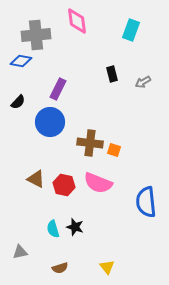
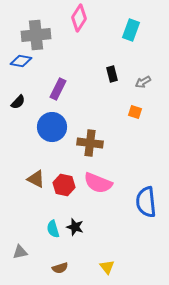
pink diamond: moved 2 px right, 3 px up; rotated 40 degrees clockwise
blue circle: moved 2 px right, 5 px down
orange square: moved 21 px right, 38 px up
